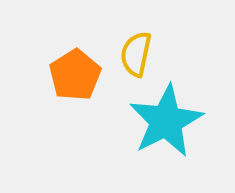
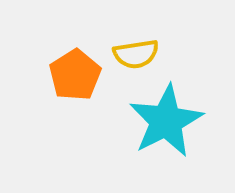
yellow semicircle: rotated 111 degrees counterclockwise
